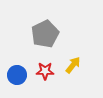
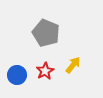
gray pentagon: moved 1 px right, 1 px up; rotated 24 degrees counterclockwise
red star: rotated 30 degrees counterclockwise
